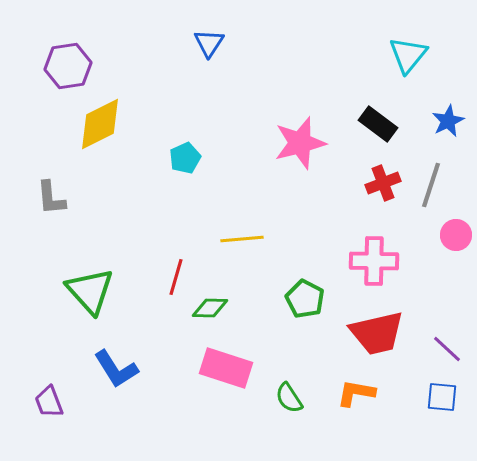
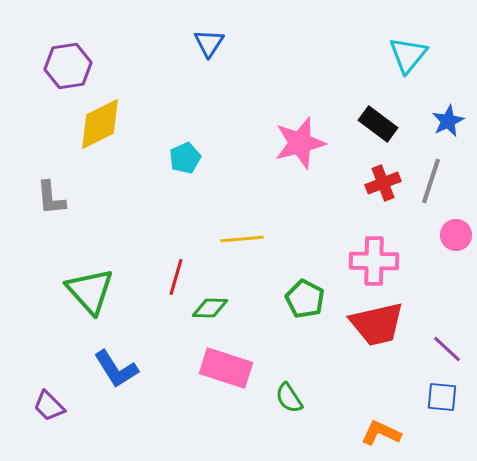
gray line: moved 4 px up
red trapezoid: moved 9 px up
orange L-shape: moved 25 px right, 40 px down; rotated 15 degrees clockwise
purple trapezoid: moved 4 px down; rotated 24 degrees counterclockwise
